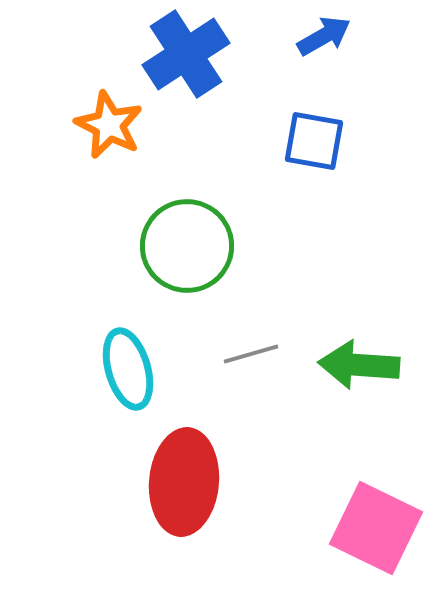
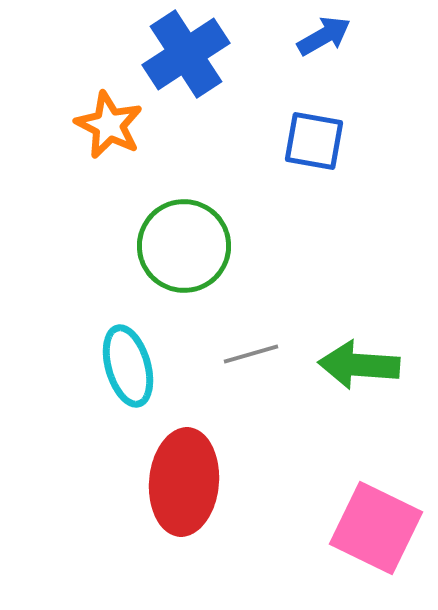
green circle: moved 3 px left
cyan ellipse: moved 3 px up
